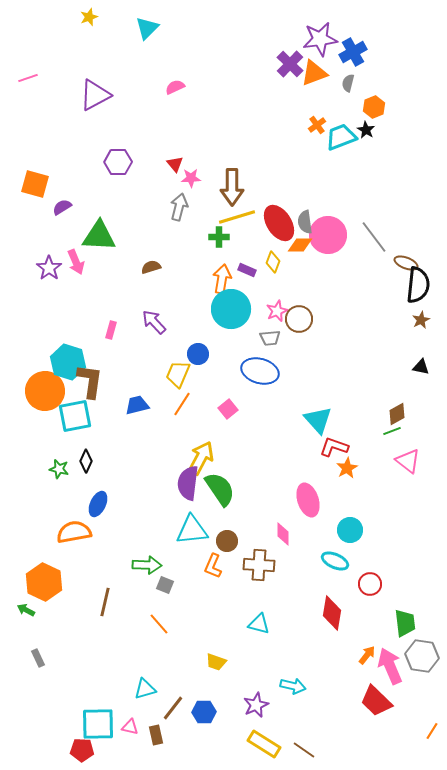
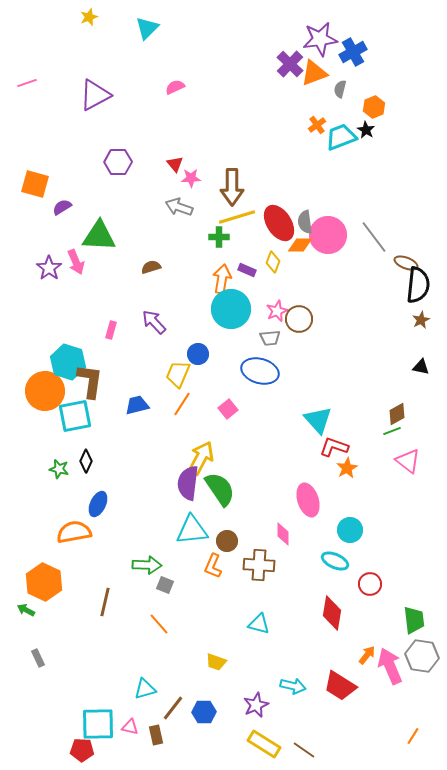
pink line at (28, 78): moved 1 px left, 5 px down
gray semicircle at (348, 83): moved 8 px left, 6 px down
gray arrow at (179, 207): rotated 84 degrees counterclockwise
green trapezoid at (405, 623): moved 9 px right, 3 px up
red trapezoid at (376, 701): moved 36 px left, 15 px up; rotated 12 degrees counterclockwise
orange line at (432, 731): moved 19 px left, 5 px down
